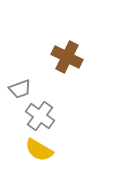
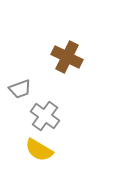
gray cross: moved 5 px right
